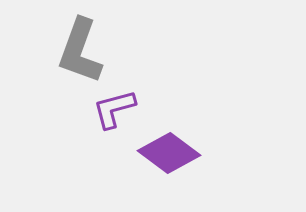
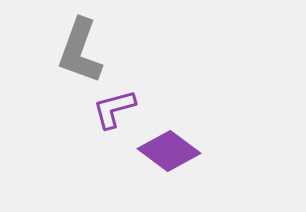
purple diamond: moved 2 px up
